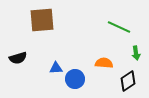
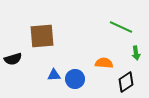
brown square: moved 16 px down
green line: moved 2 px right
black semicircle: moved 5 px left, 1 px down
blue triangle: moved 2 px left, 7 px down
black diamond: moved 2 px left, 1 px down
